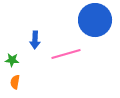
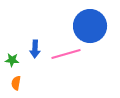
blue circle: moved 5 px left, 6 px down
blue arrow: moved 9 px down
orange semicircle: moved 1 px right, 1 px down
